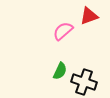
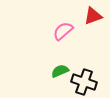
red triangle: moved 4 px right
green semicircle: rotated 138 degrees counterclockwise
